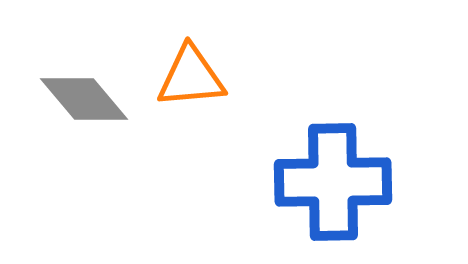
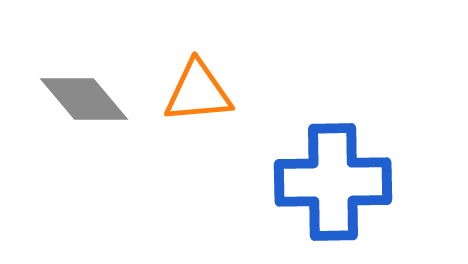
orange triangle: moved 7 px right, 15 px down
